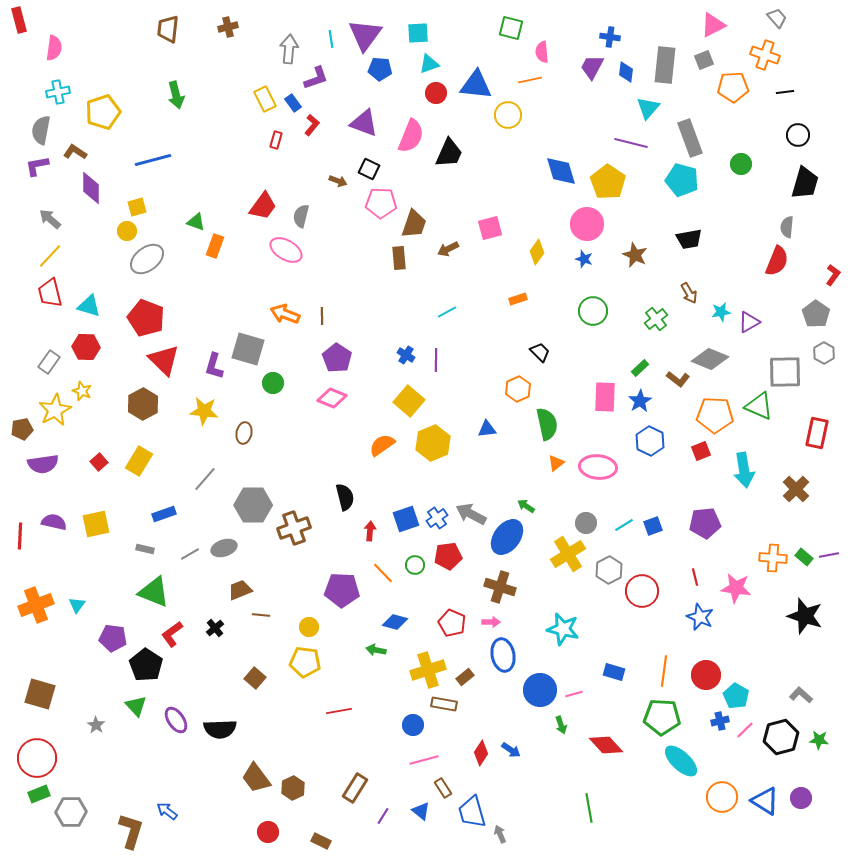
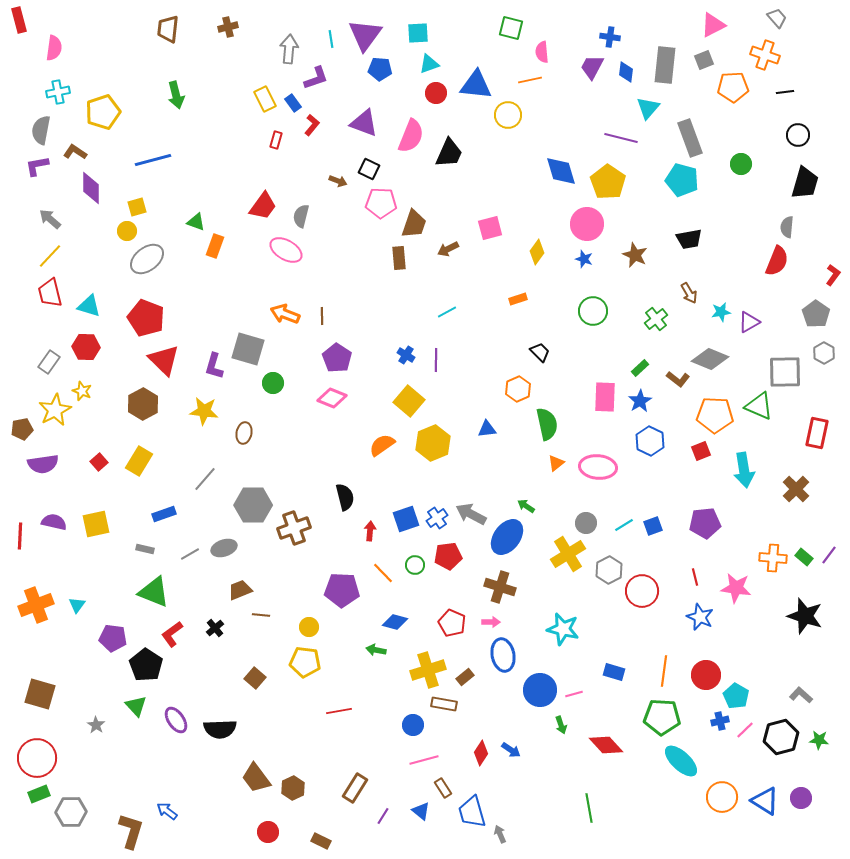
purple line at (631, 143): moved 10 px left, 5 px up
purple line at (829, 555): rotated 42 degrees counterclockwise
